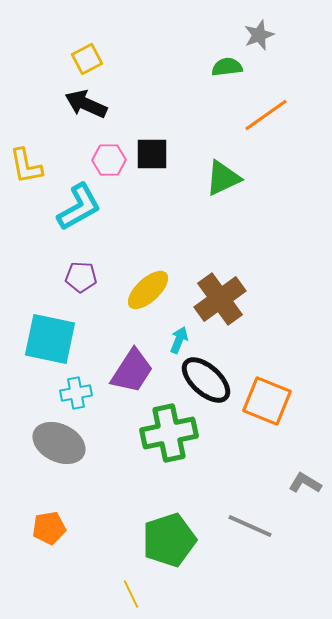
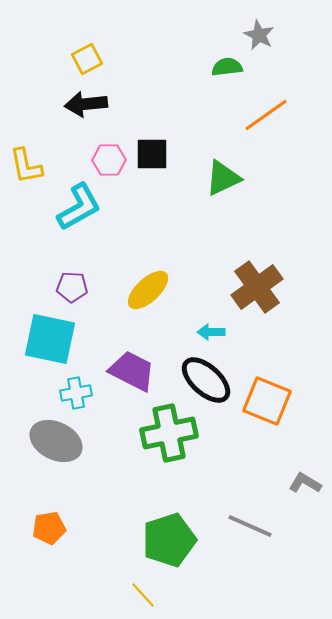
gray star: rotated 24 degrees counterclockwise
black arrow: rotated 30 degrees counterclockwise
purple pentagon: moved 9 px left, 10 px down
brown cross: moved 37 px right, 12 px up
cyan arrow: moved 32 px right, 8 px up; rotated 112 degrees counterclockwise
purple trapezoid: rotated 96 degrees counterclockwise
gray ellipse: moved 3 px left, 2 px up
yellow line: moved 12 px right, 1 px down; rotated 16 degrees counterclockwise
